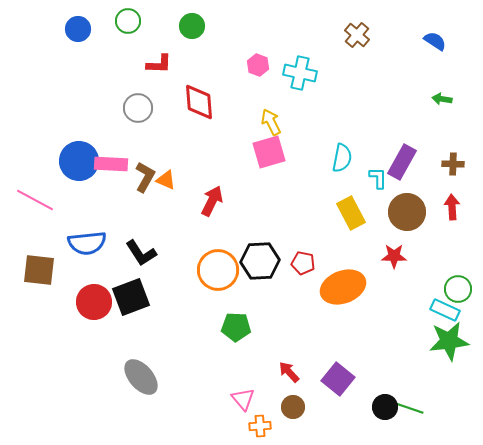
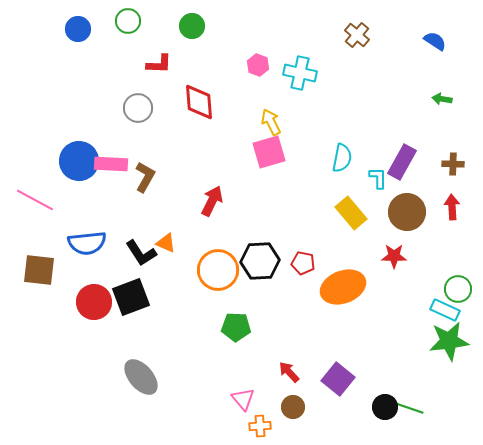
orange triangle at (166, 180): moved 63 px down
yellow rectangle at (351, 213): rotated 12 degrees counterclockwise
